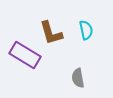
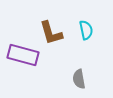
purple rectangle: moved 2 px left; rotated 16 degrees counterclockwise
gray semicircle: moved 1 px right, 1 px down
